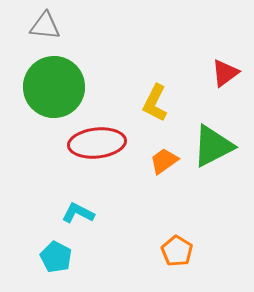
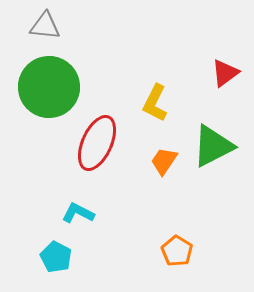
green circle: moved 5 px left
red ellipse: rotated 60 degrees counterclockwise
orange trapezoid: rotated 20 degrees counterclockwise
